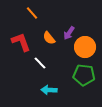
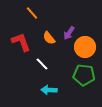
white line: moved 2 px right, 1 px down
